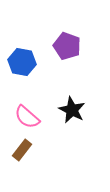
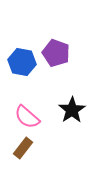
purple pentagon: moved 11 px left, 7 px down
black star: rotated 12 degrees clockwise
brown rectangle: moved 1 px right, 2 px up
